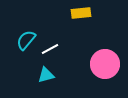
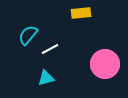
cyan semicircle: moved 2 px right, 5 px up
cyan triangle: moved 3 px down
